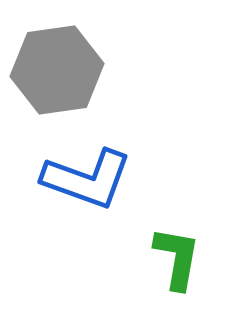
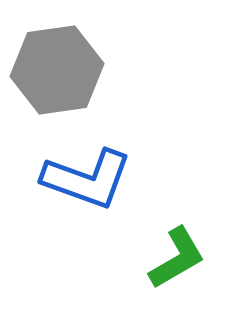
green L-shape: rotated 50 degrees clockwise
